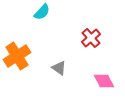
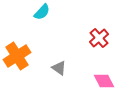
red cross: moved 8 px right
